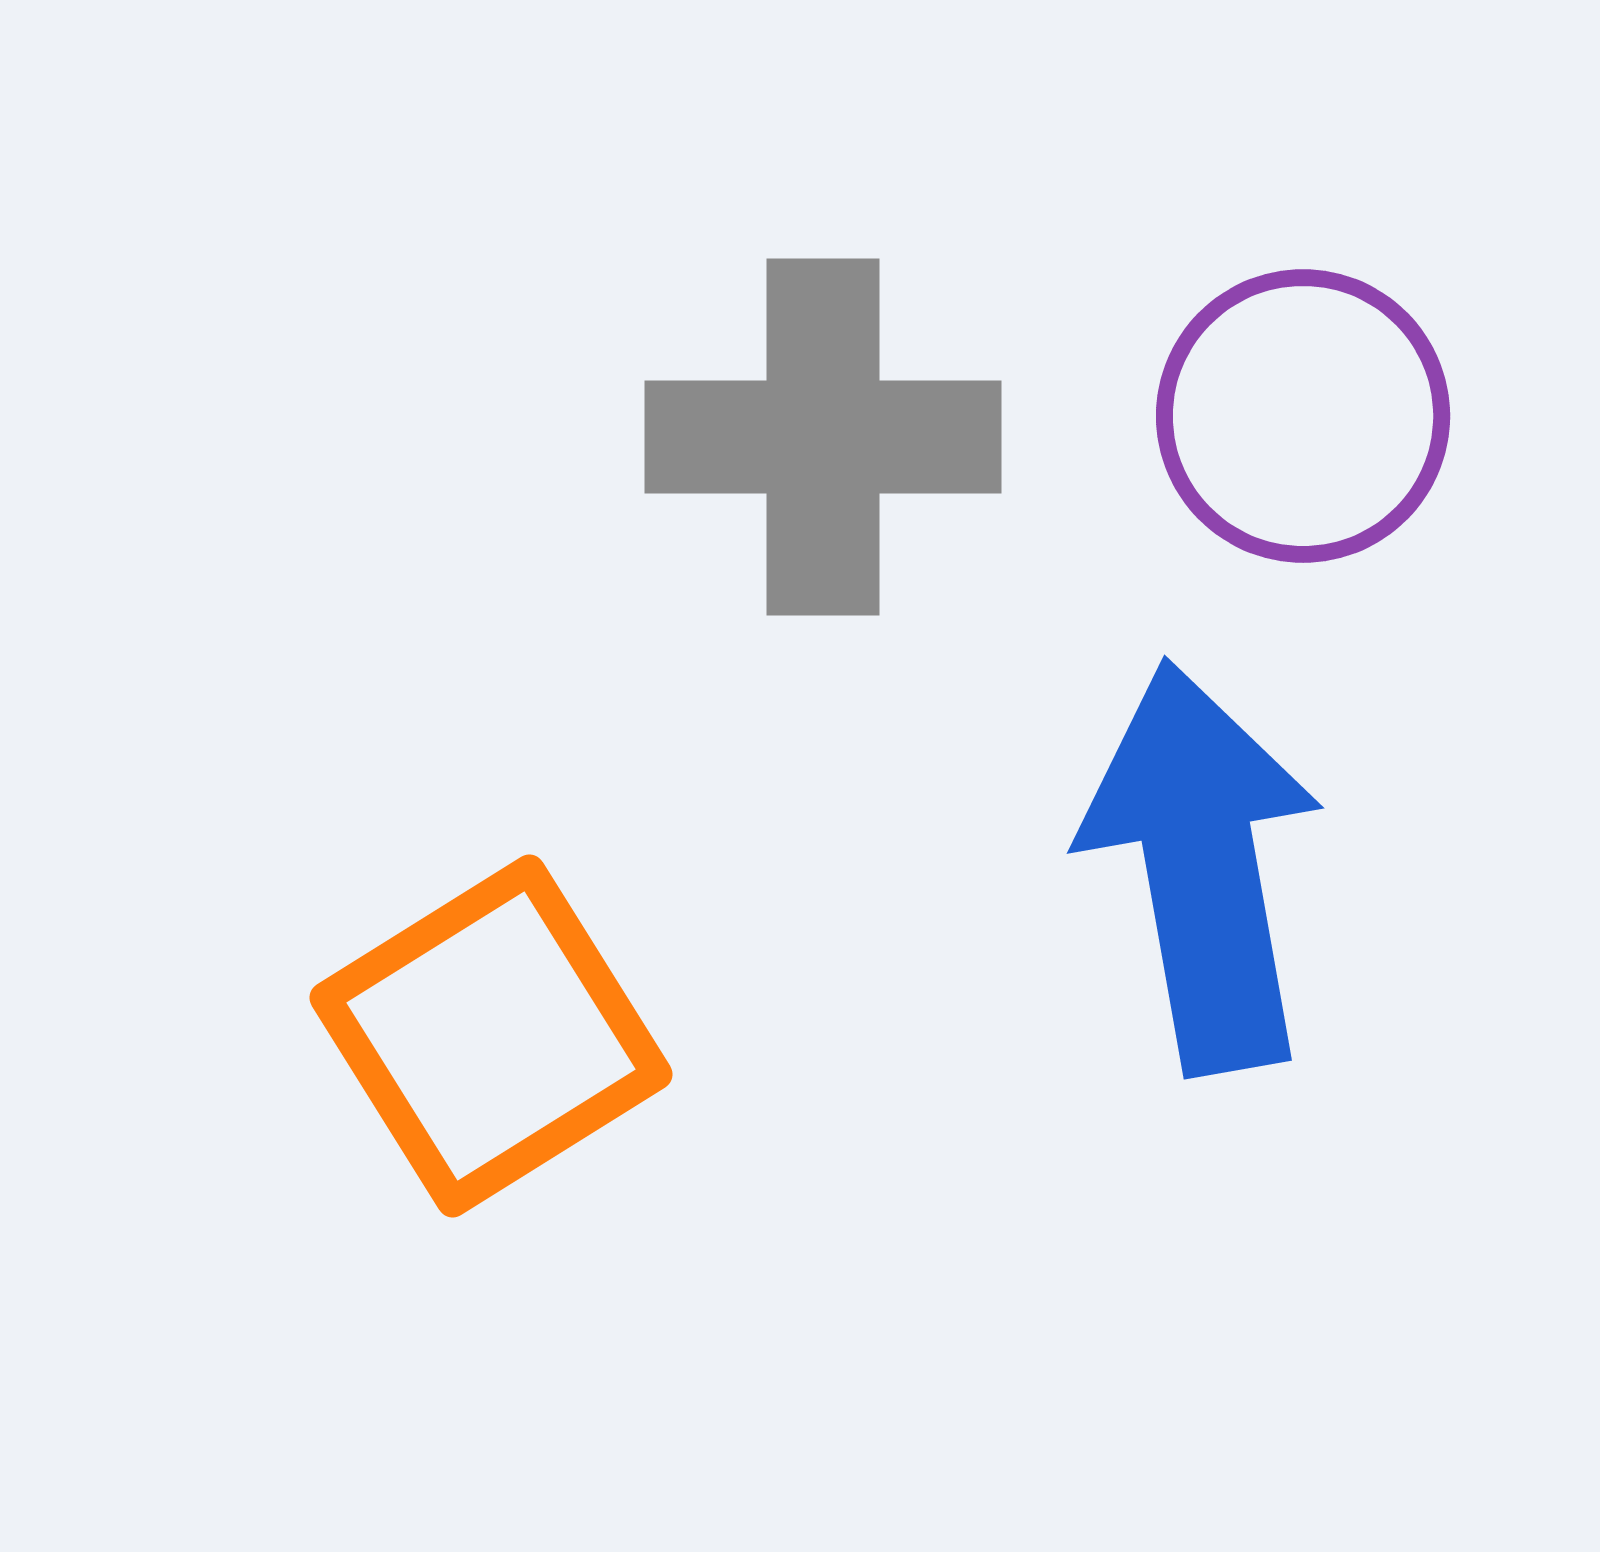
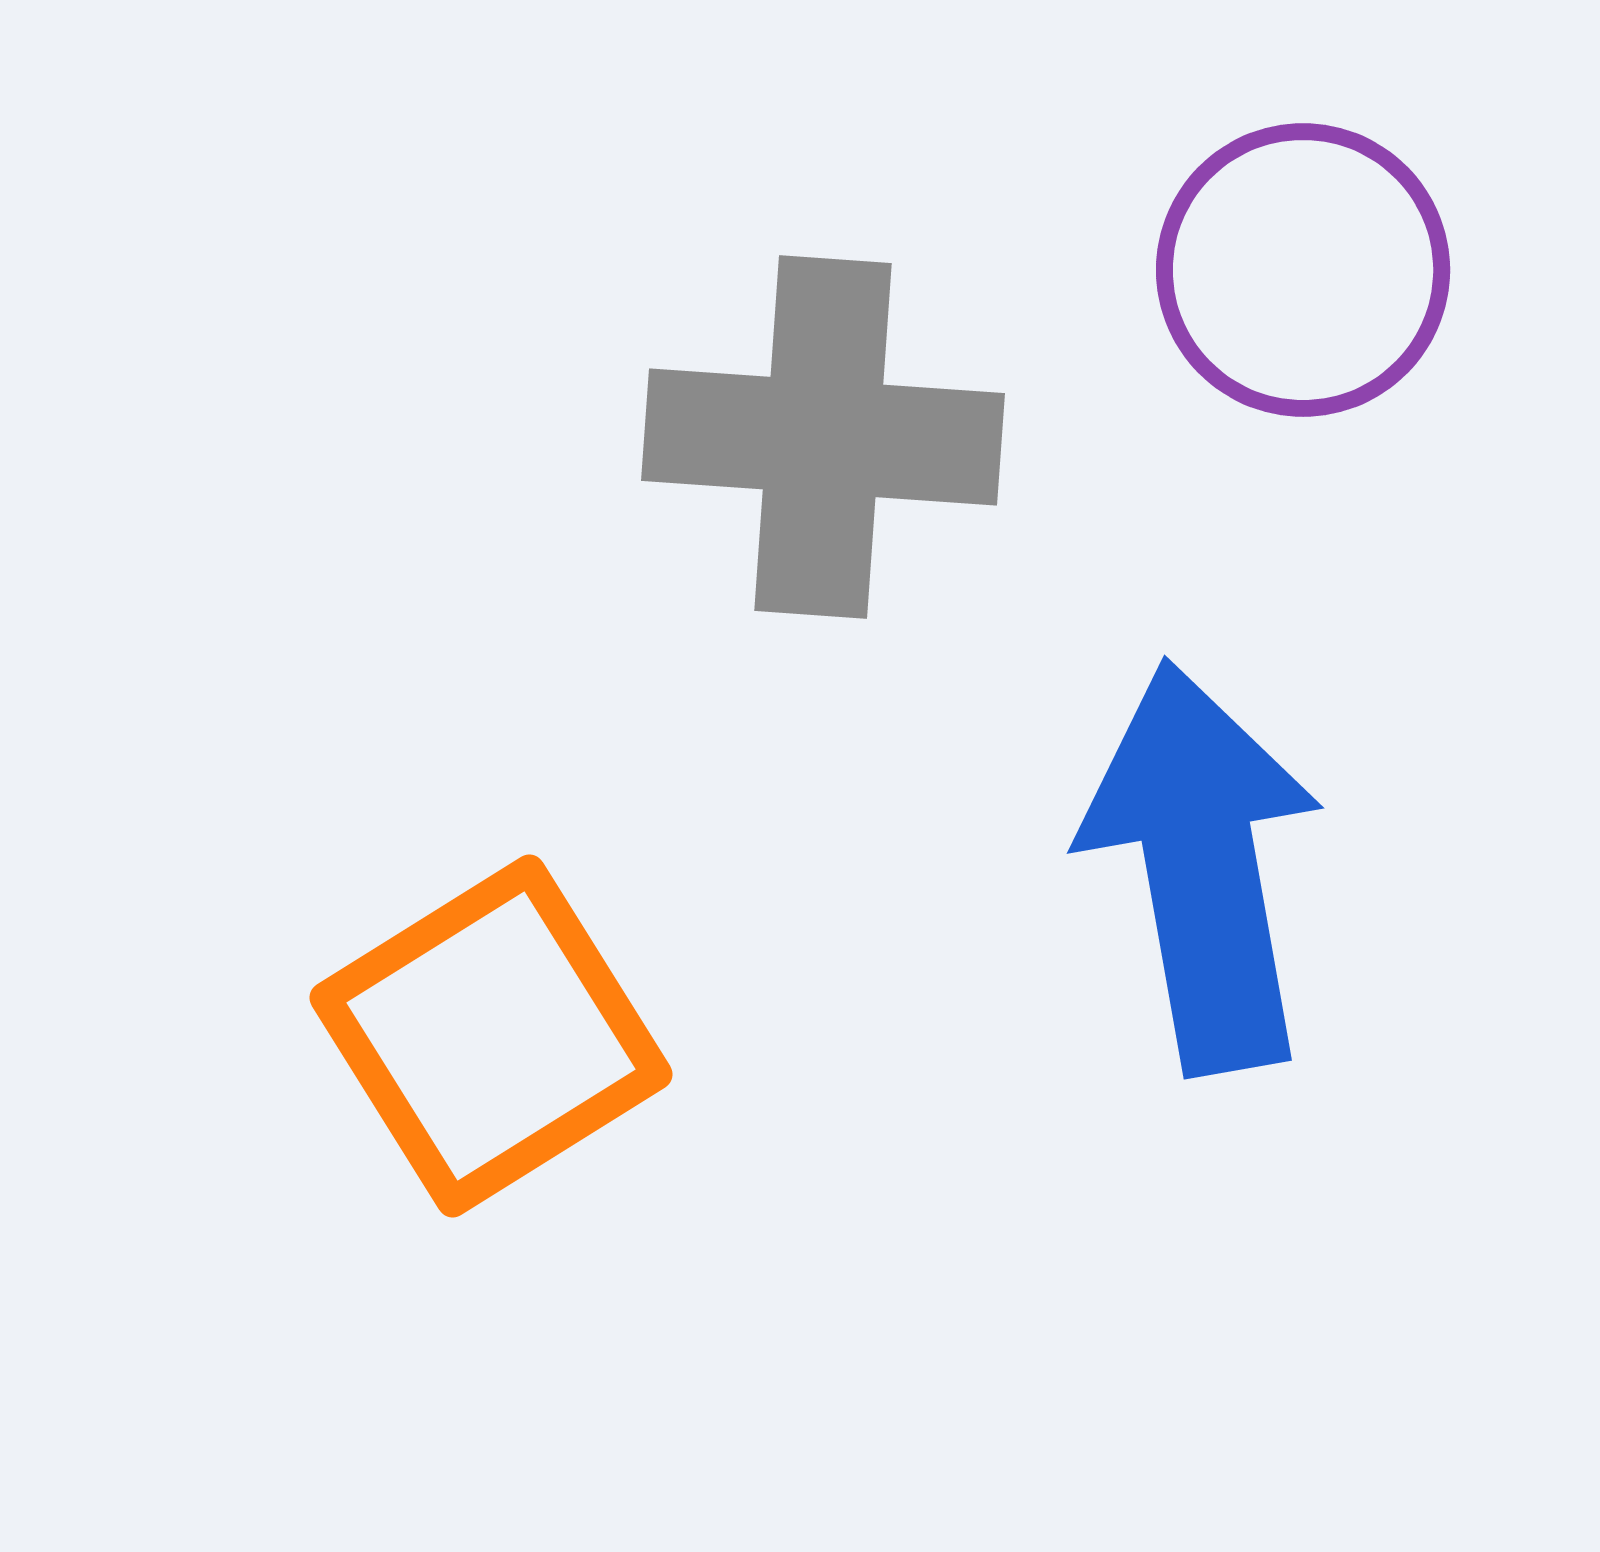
purple circle: moved 146 px up
gray cross: rotated 4 degrees clockwise
